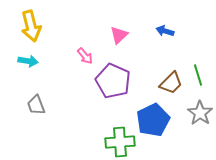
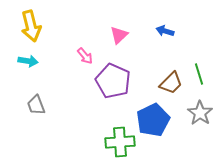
green line: moved 1 px right, 1 px up
